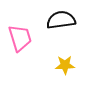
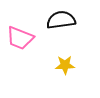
pink trapezoid: rotated 128 degrees clockwise
